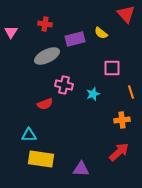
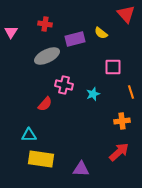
pink square: moved 1 px right, 1 px up
red semicircle: rotated 28 degrees counterclockwise
orange cross: moved 1 px down
